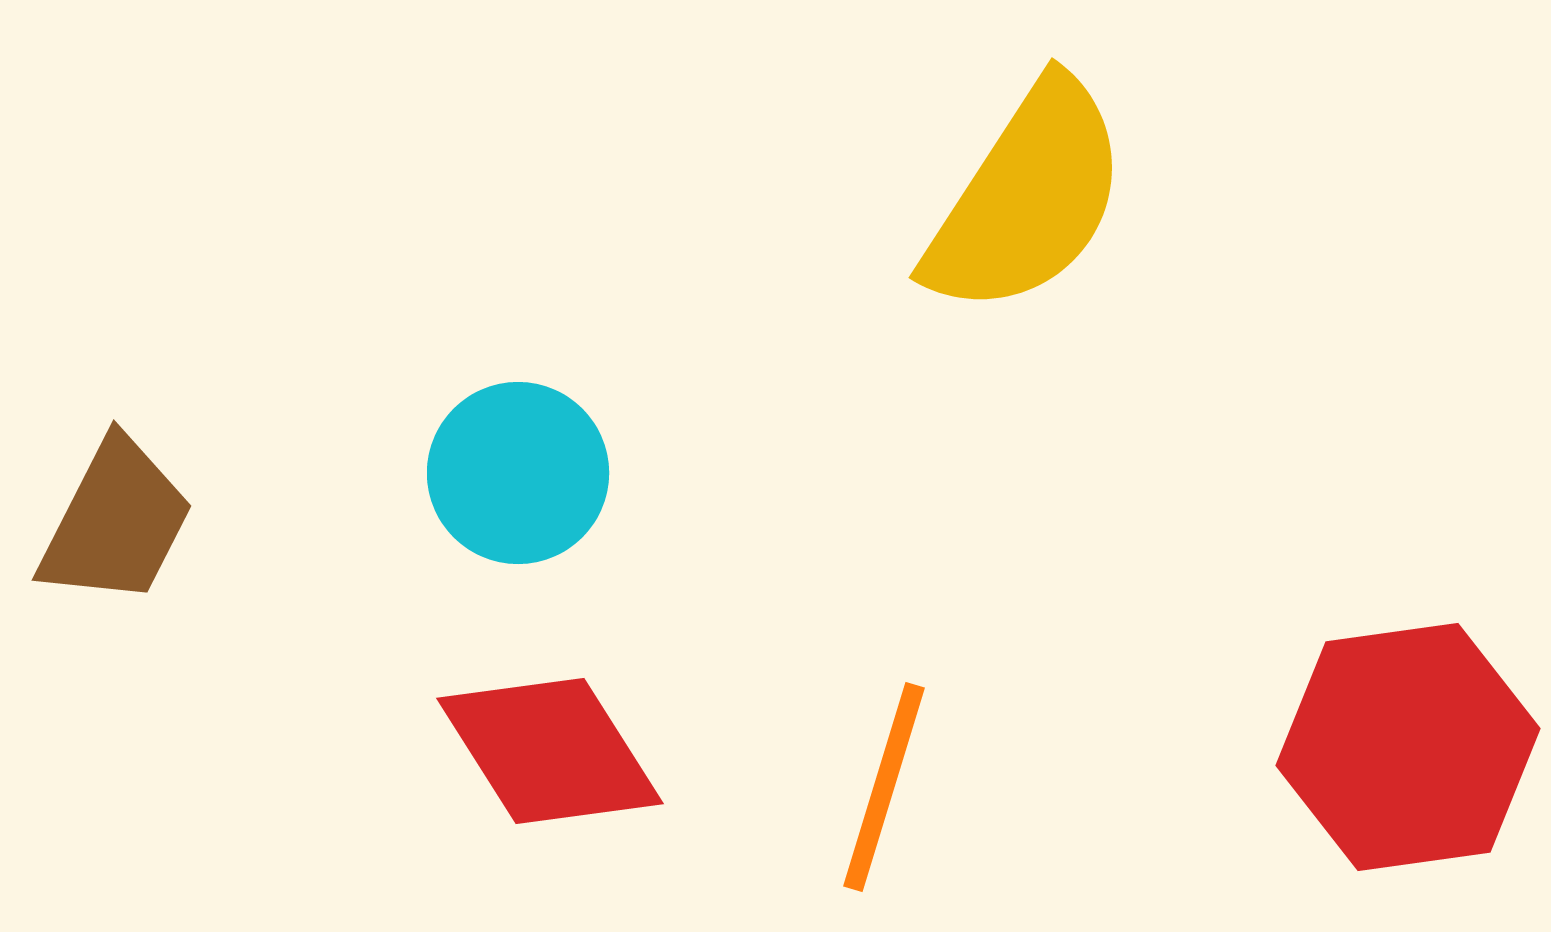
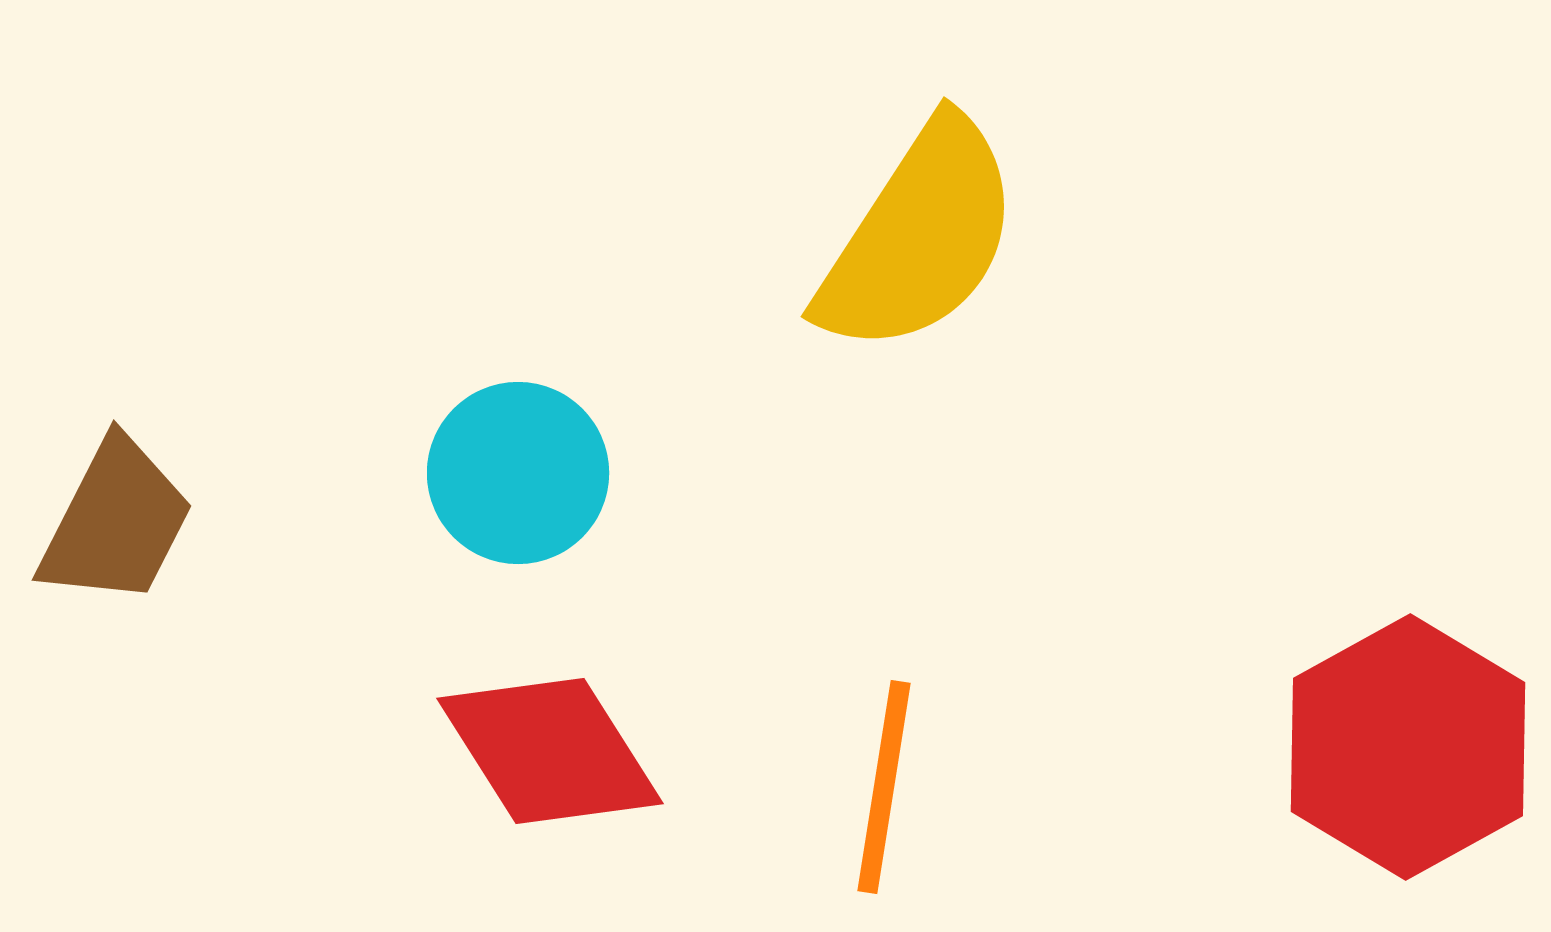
yellow semicircle: moved 108 px left, 39 px down
red hexagon: rotated 21 degrees counterclockwise
orange line: rotated 8 degrees counterclockwise
